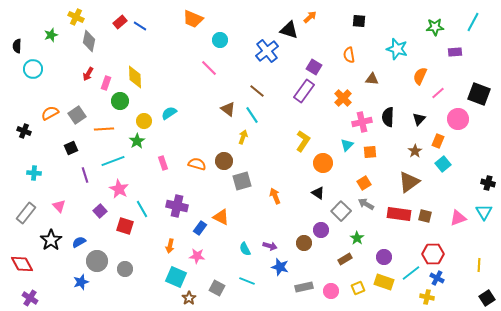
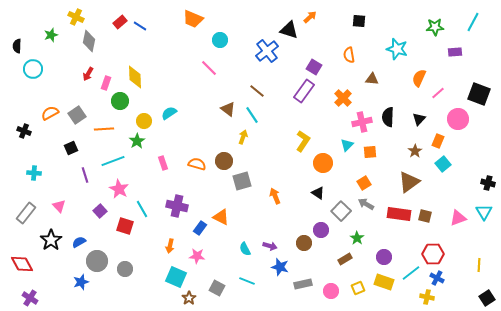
orange semicircle at (420, 76): moved 1 px left, 2 px down
gray rectangle at (304, 287): moved 1 px left, 3 px up
